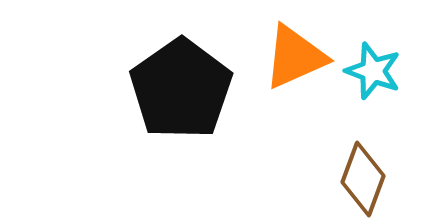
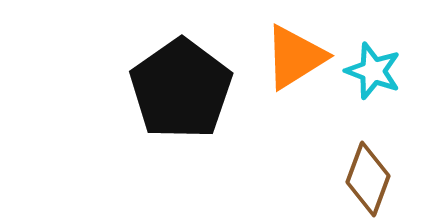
orange triangle: rotated 8 degrees counterclockwise
brown diamond: moved 5 px right
